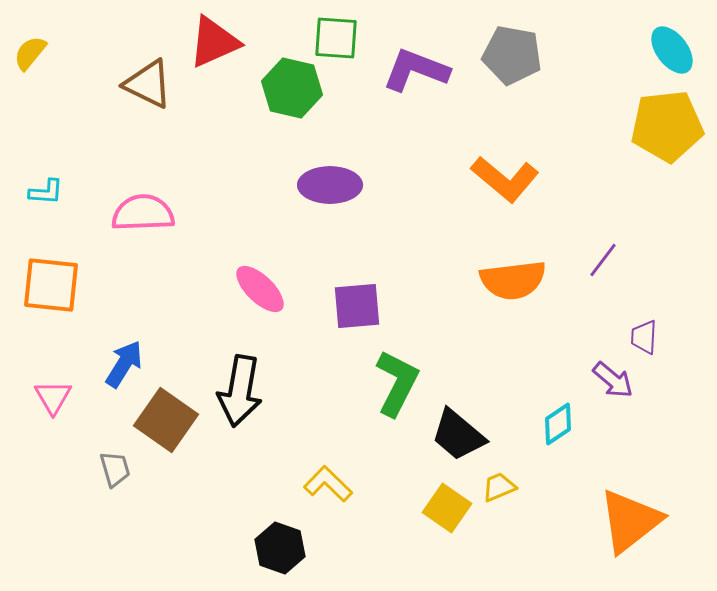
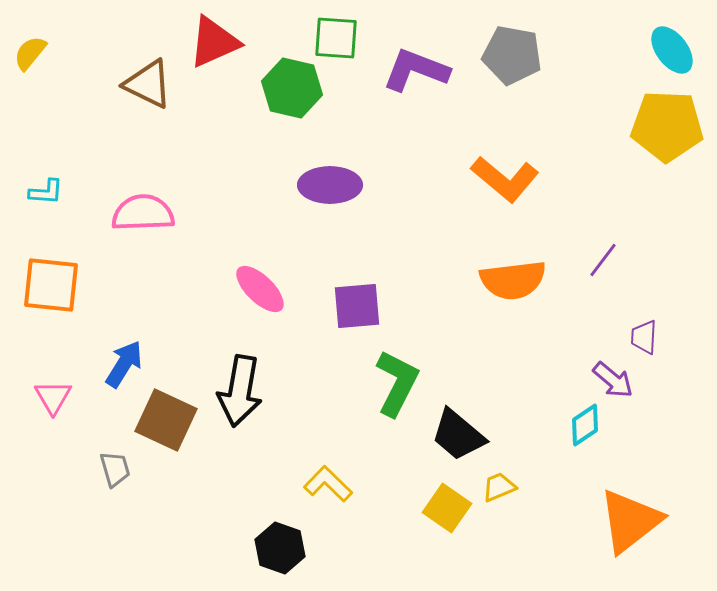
yellow pentagon: rotated 8 degrees clockwise
brown square: rotated 10 degrees counterclockwise
cyan diamond: moved 27 px right, 1 px down
